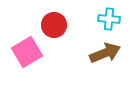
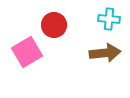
brown arrow: rotated 16 degrees clockwise
